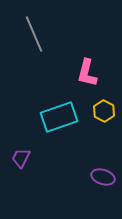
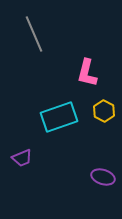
purple trapezoid: moved 1 px right; rotated 140 degrees counterclockwise
